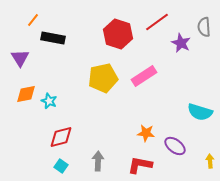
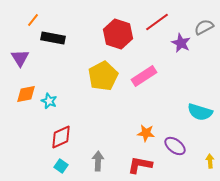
gray semicircle: rotated 66 degrees clockwise
yellow pentagon: moved 2 px up; rotated 16 degrees counterclockwise
red diamond: rotated 10 degrees counterclockwise
